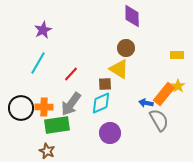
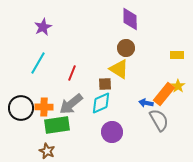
purple diamond: moved 2 px left, 3 px down
purple star: moved 3 px up
red line: moved 1 px right, 1 px up; rotated 21 degrees counterclockwise
gray arrow: rotated 15 degrees clockwise
purple circle: moved 2 px right, 1 px up
